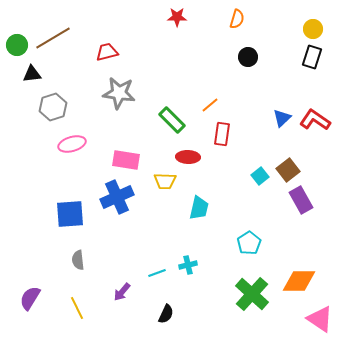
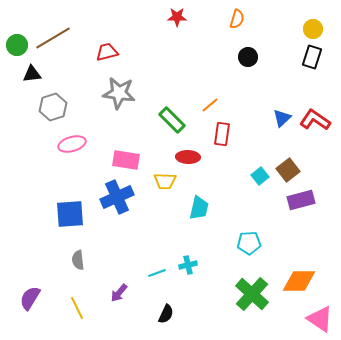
purple rectangle: rotated 76 degrees counterclockwise
cyan pentagon: rotated 30 degrees clockwise
purple arrow: moved 3 px left, 1 px down
